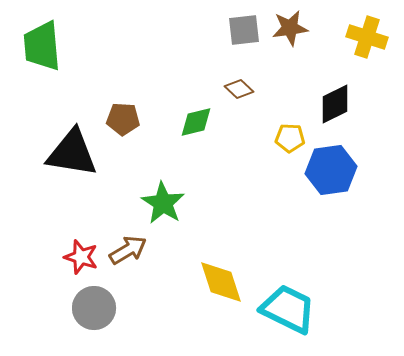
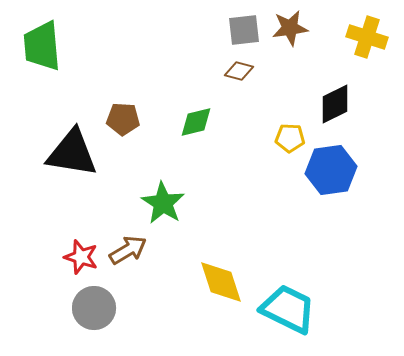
brown diamond: moved 18 px up; rotated 28 degrees counterclockwise
